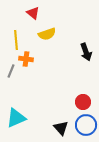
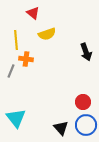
cyan triangle: rotated 45 degrees counterclockwise
